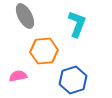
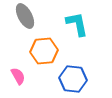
cyan L-shape: rotated 32 degrees counterclockwise
pink semicircle: rotated 72 degrees clockwise
blue hexagon: moved 1 px up; rotated 24 degrees clockwise
